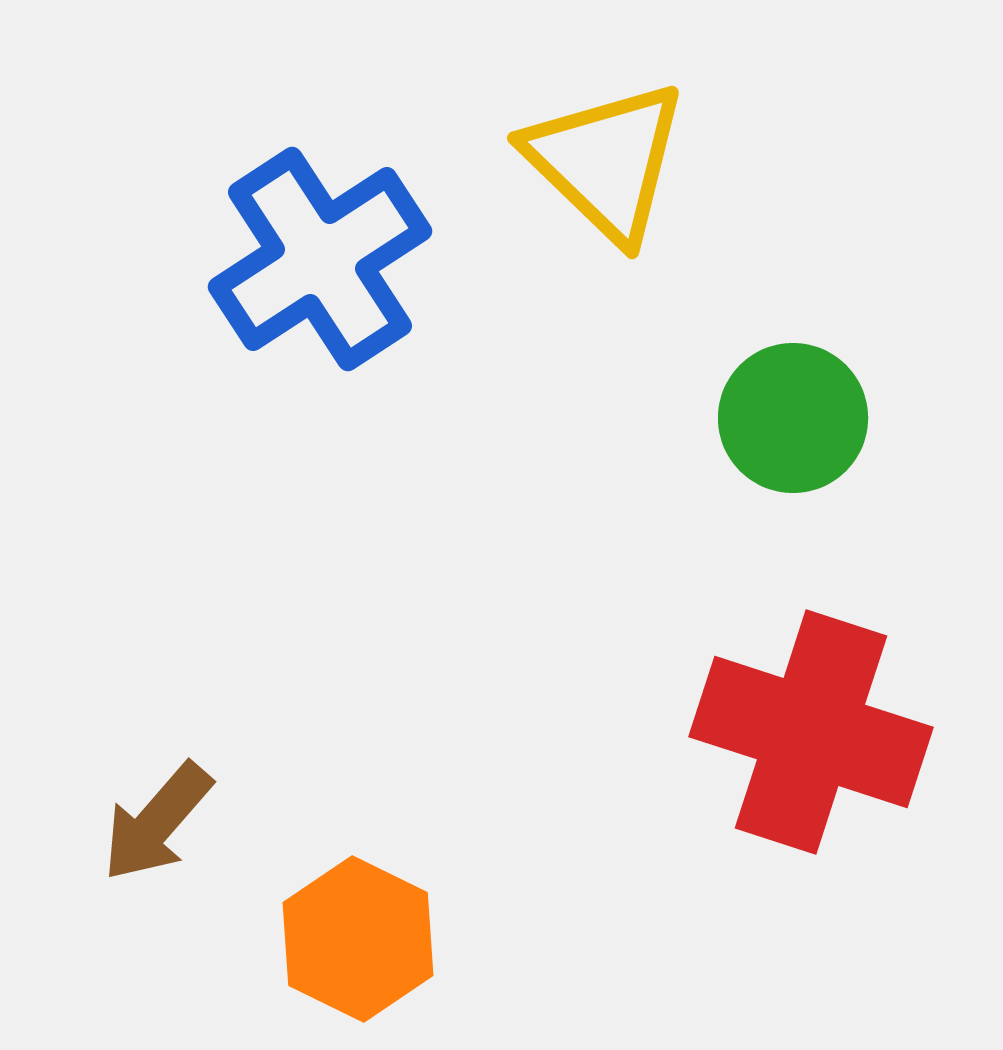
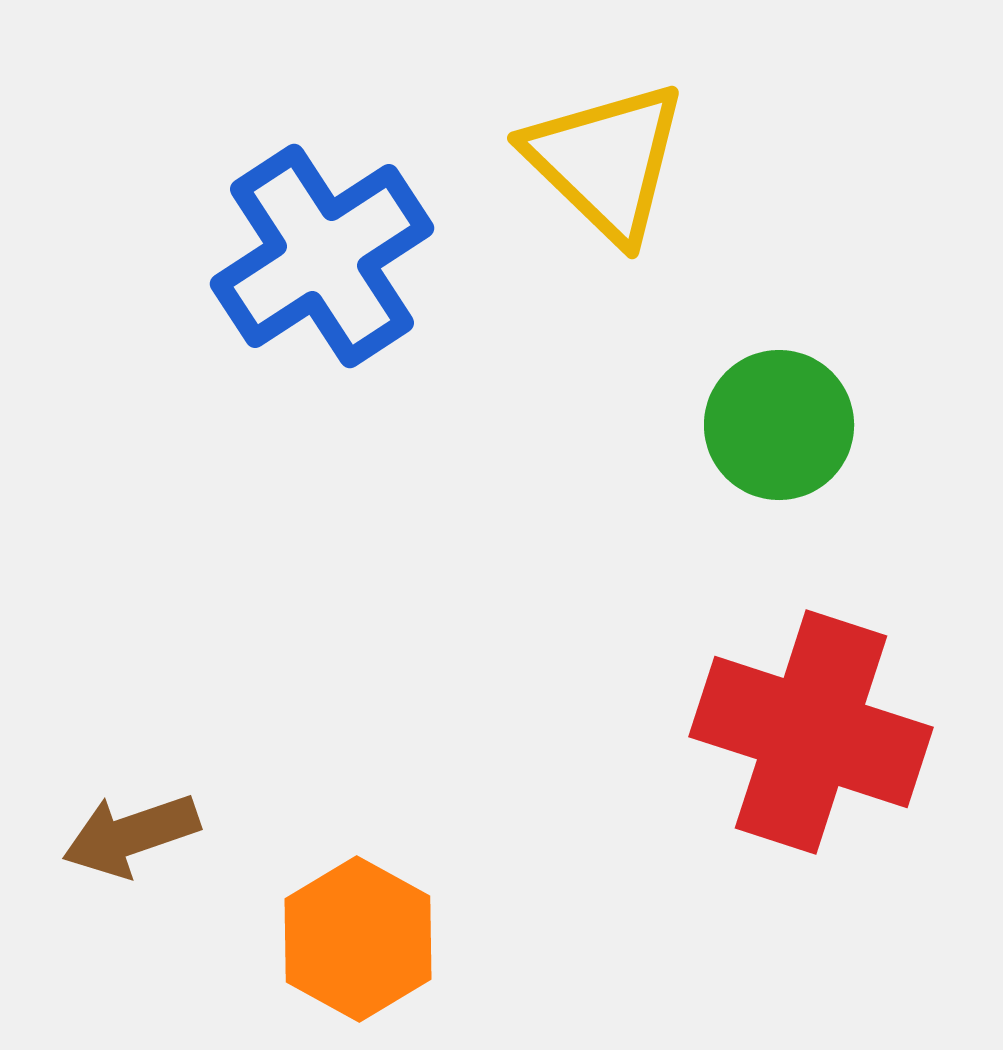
blue cross: moved 2 px right, 3 px up
green circle: moved 14 px left, 7 px down
brown arrow: moved 26 px left, 13 px down; rotated 30 degrees clockwise
orange hexagon: rotated 3 degrees clockwise
